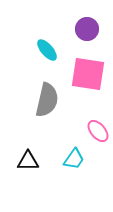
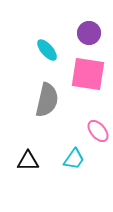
purple circle: moved 2 px right, 4 px down
